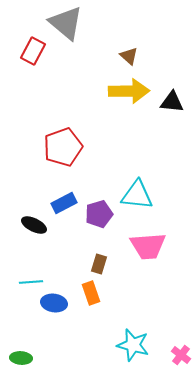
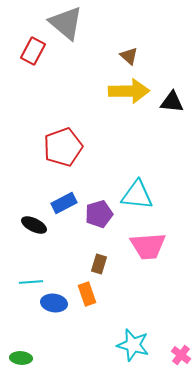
orange rectangle: moved 4 px left, 1 px down
